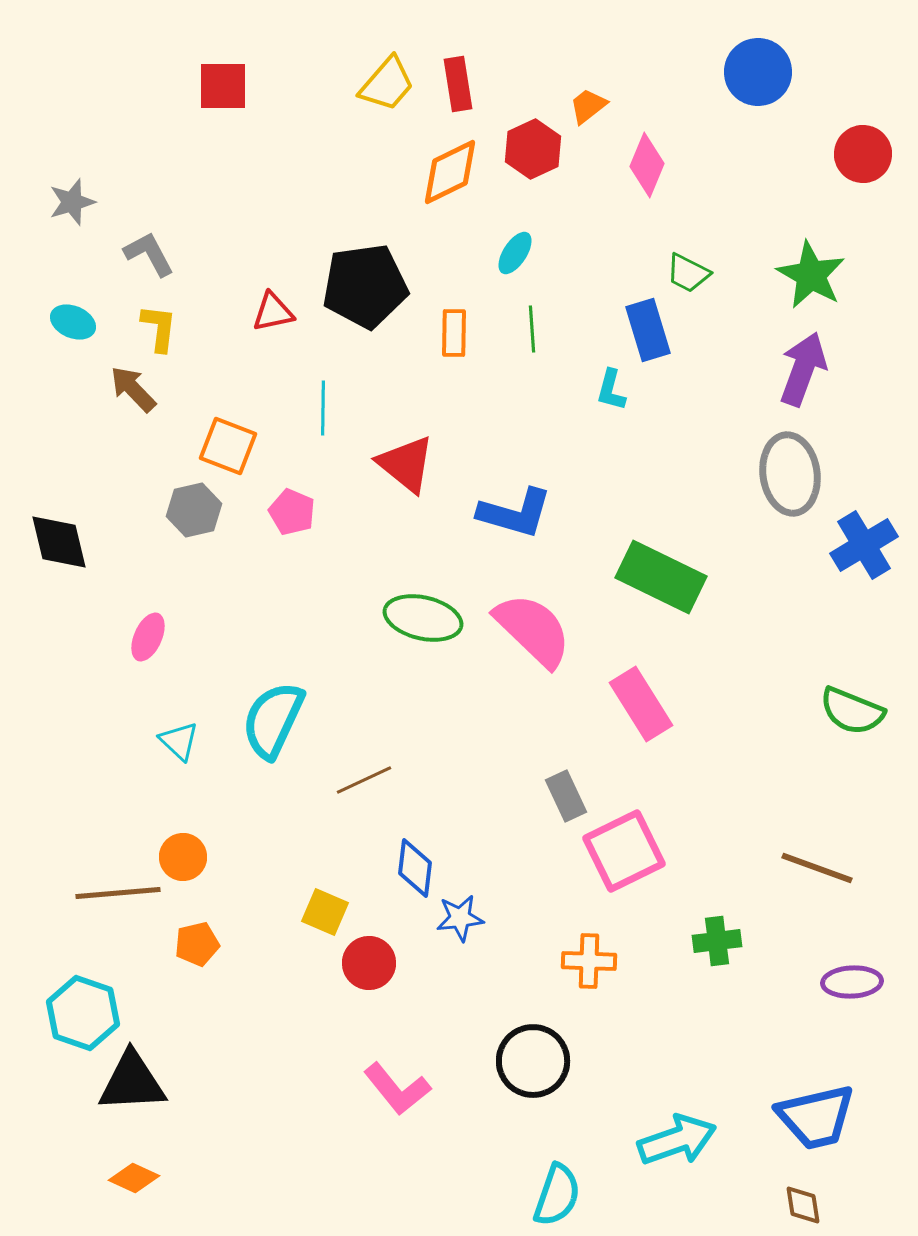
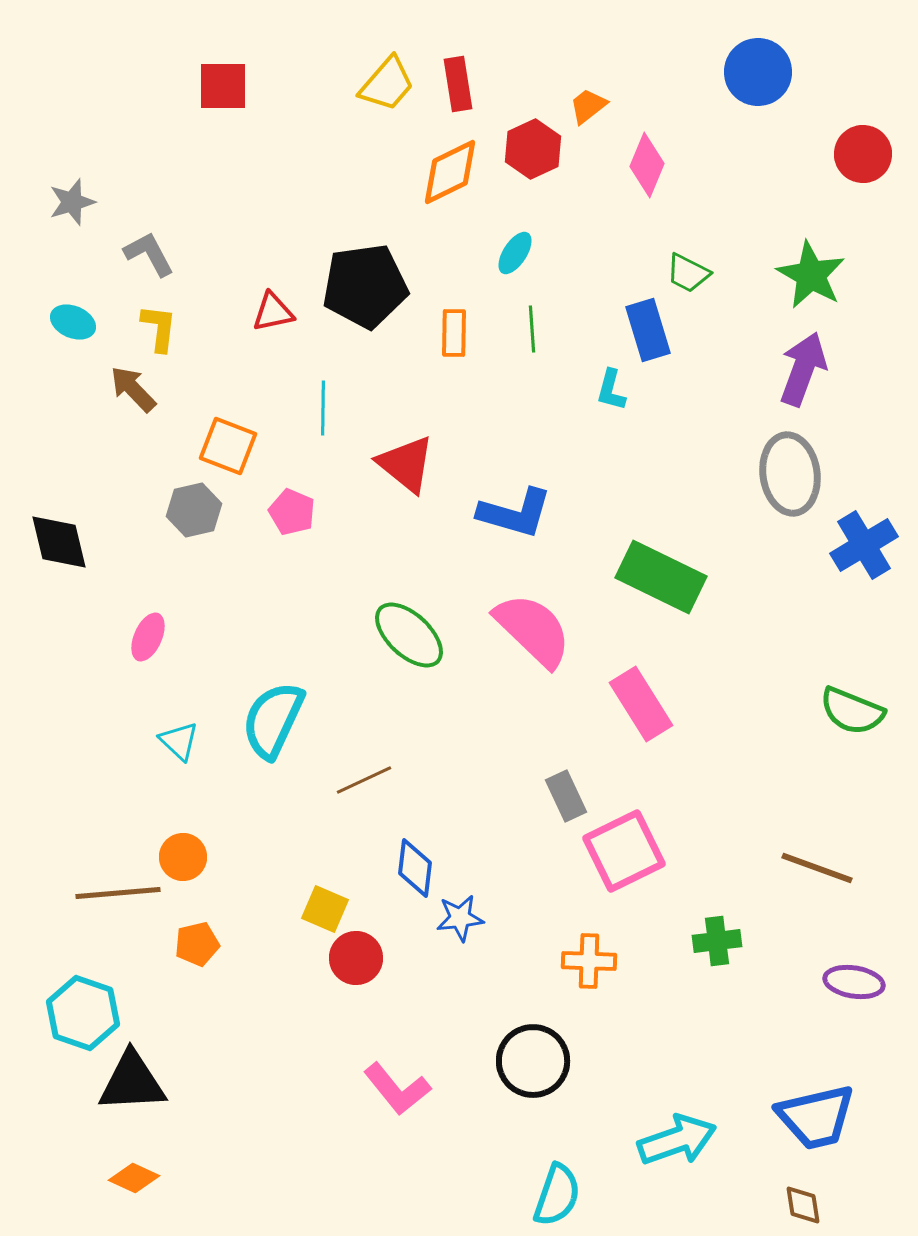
green ellipse at (423, 618): moved 14 px left, 17 px down; rotated 30 degrees clockwise
yellow square at (325, 912): moved 3 px up
red circle at (369, 963): moved 13 px left, 5 px up
purple ellipse at (852, 982): moved 2 px right; rotated 12 degrees clockwise
